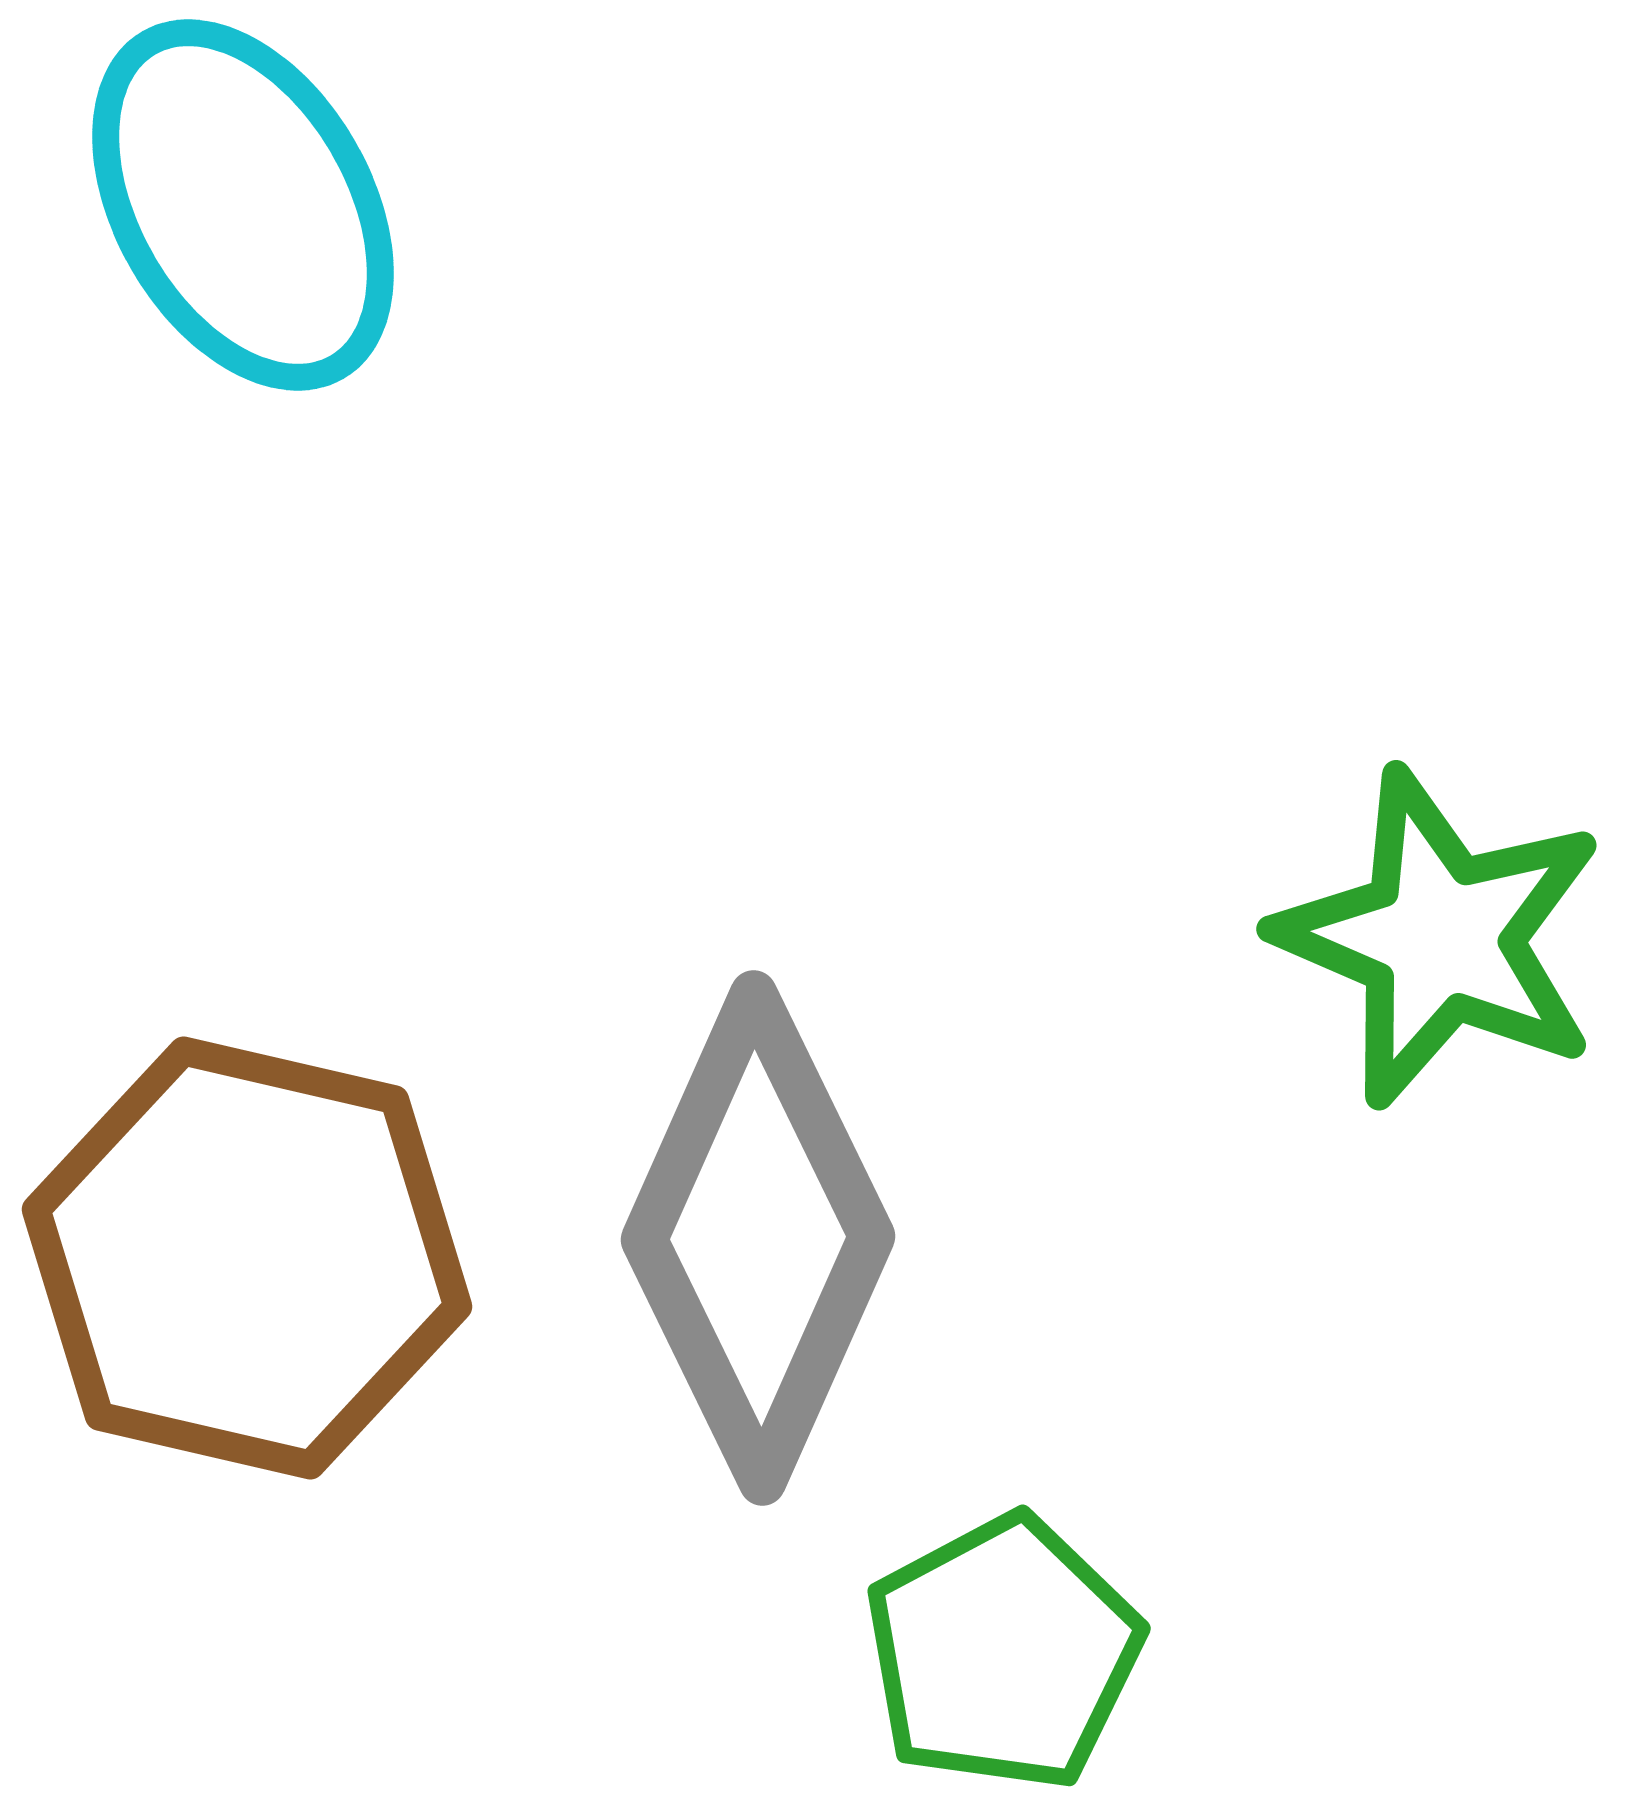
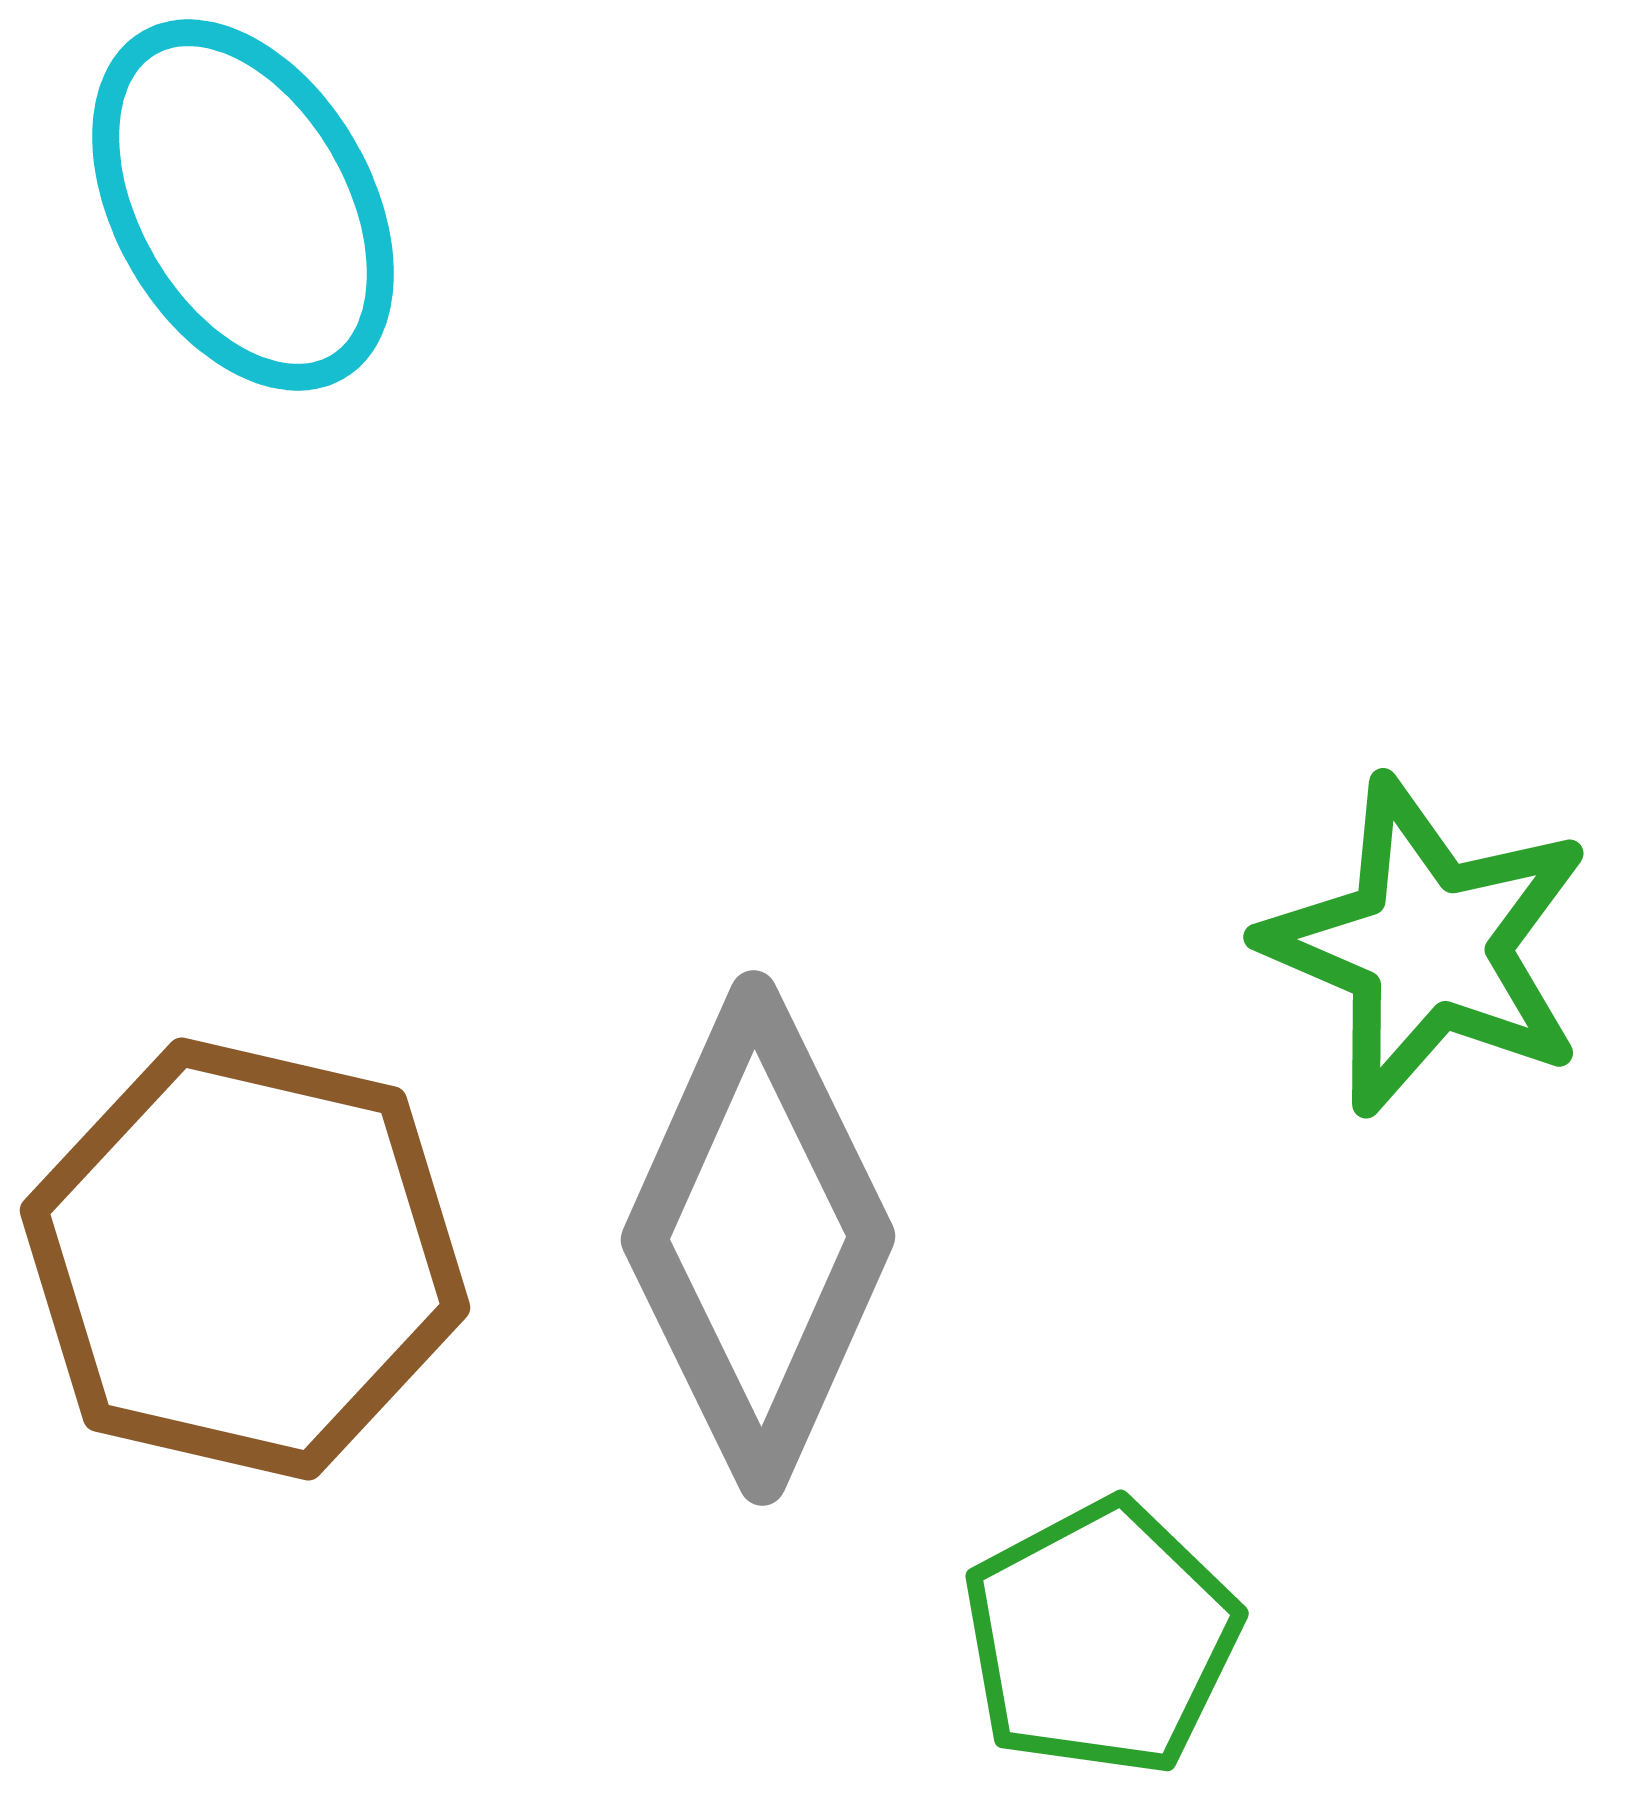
green star: moved 13 px left, 8 px down
brown hexagon: moved 2 px left, 1 px down
green pentagon: moved 98 px right, 15 px up
